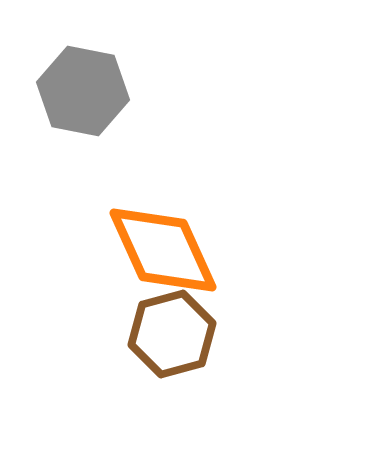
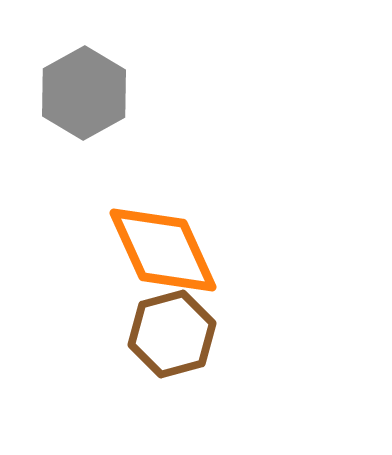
gray hexagon: moved 1 px right, 2 px down; rotated 20 degrees clockwise
